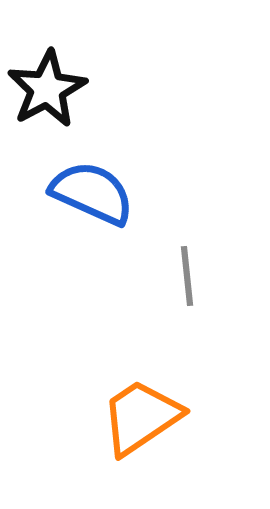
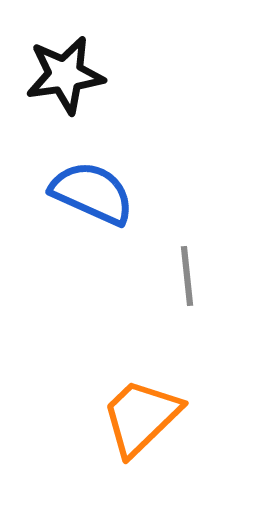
black star: moved 18 px right, 14 px up; rotated 20 degrees clockwise
orange trapezoid: rotated 10 degrees counterclockwise
